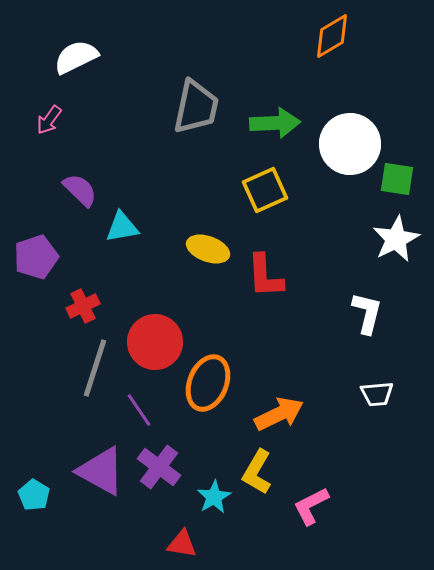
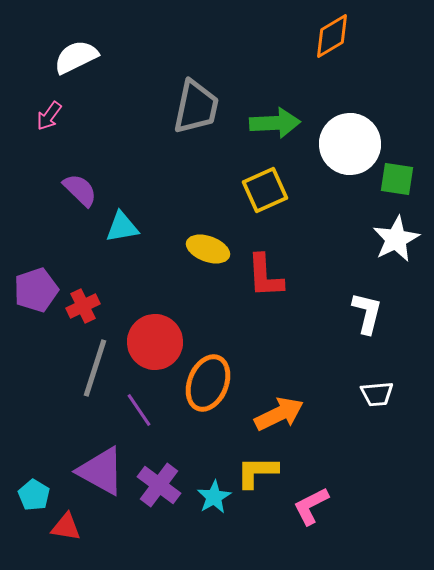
pink arrow: moved 4 px up
purple pentagon: moved 33 px down
purple cross: moved 18 px down
yellow L-shape: rotated 60 degrees clockwise
red triangle: moved 116 px left, 17 px up
